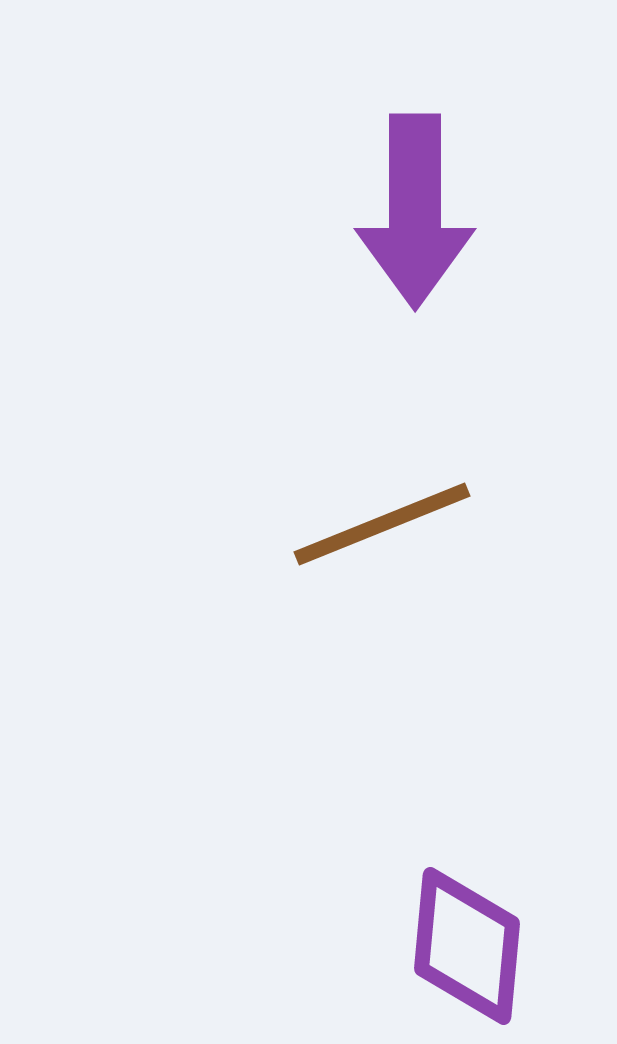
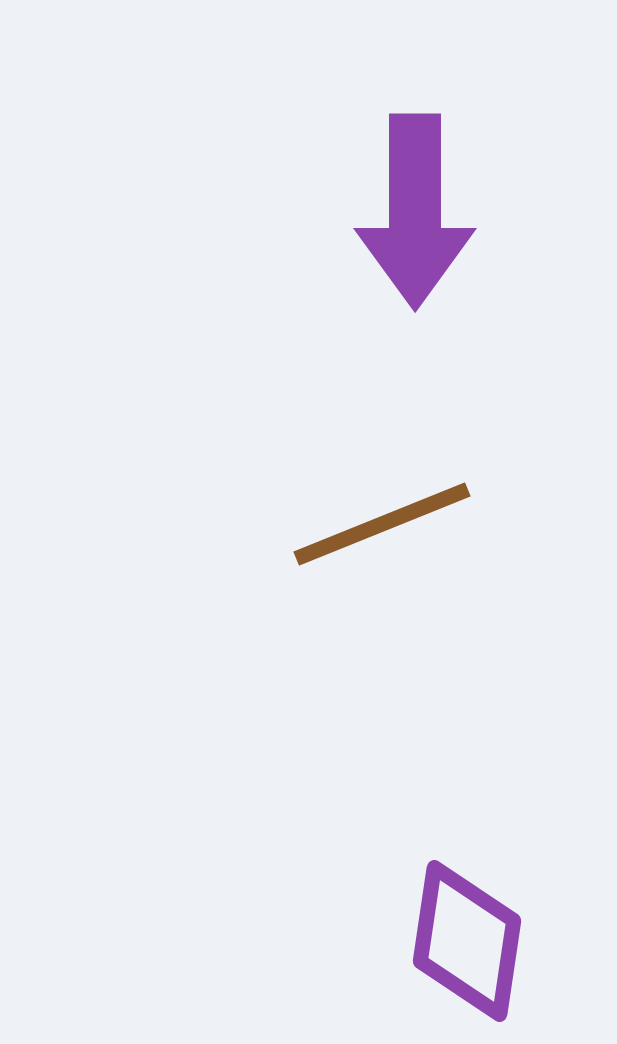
purple diamond: moved 5 px up; rotated 3 degrees clockwise
